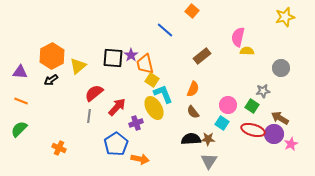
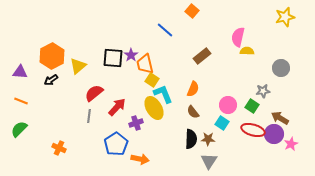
black semicircle: rotated 96 degrees clockwise
